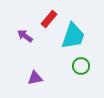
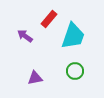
green circle: moved 6 px left, 5 px down
